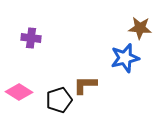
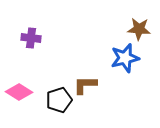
brown star: moved 1 px left, 1 px down
